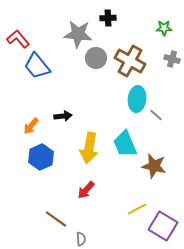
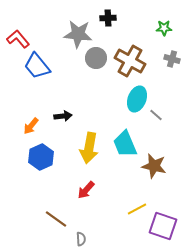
cyan ellipse: rotated 15 degrees clockwise
purple square: rotated 12 degrees counterclockwise
